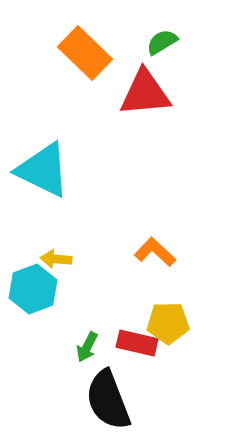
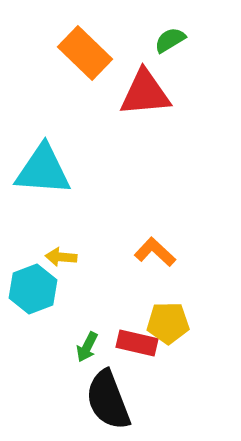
green semicircle: moved 8 px right, 2 px up
cyan triangle: rotated 22 degrees counterclockwise
yellow arrow: moved 5 px right, 2 px up
